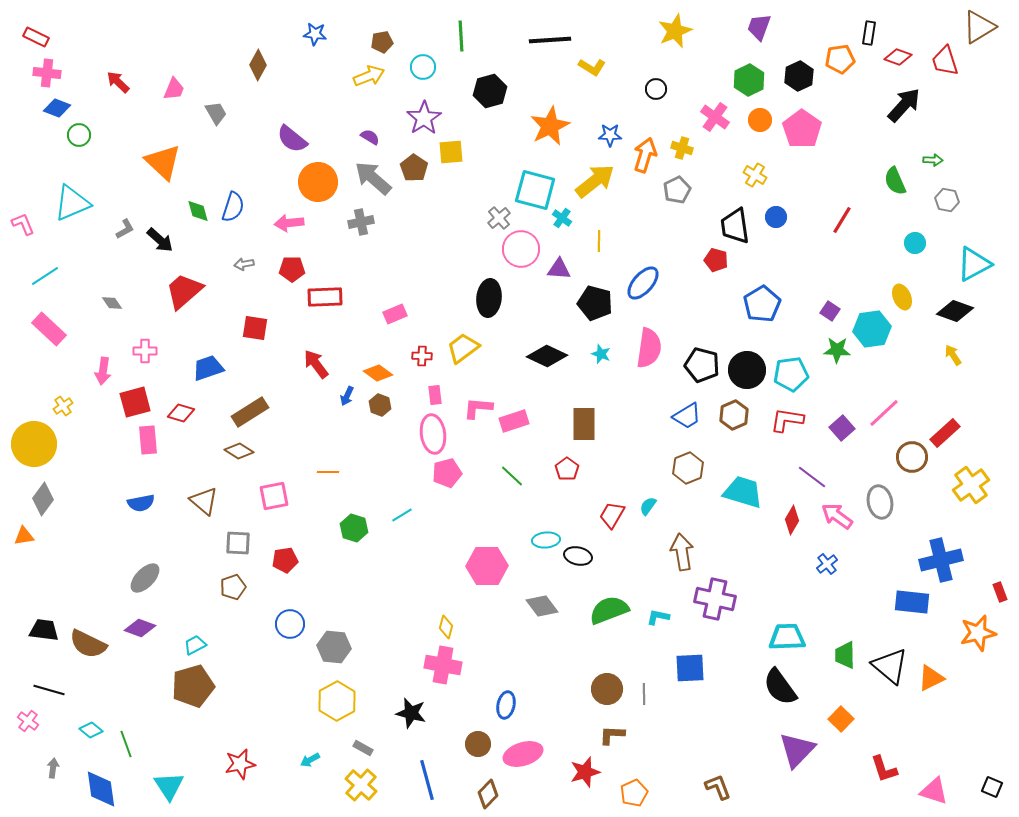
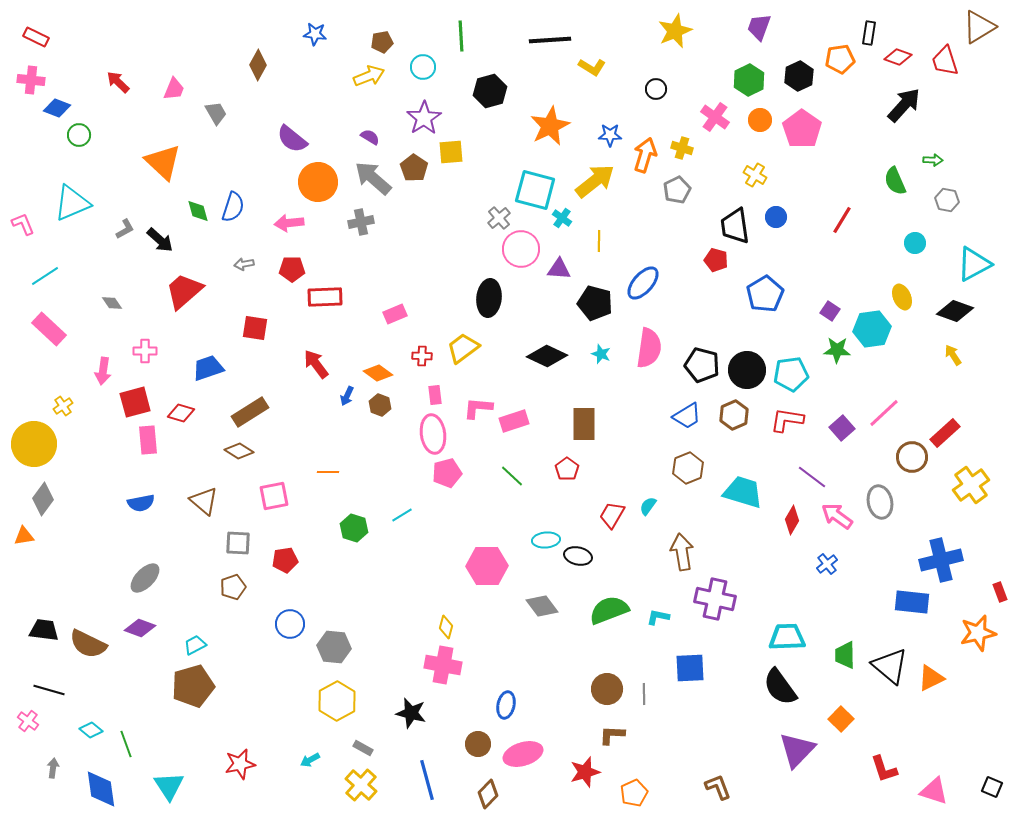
pink cross at (47, 73): moved 16 px left, 7 px down
blue pentagon at (762, 304): moved 3 px right, 10 px up
